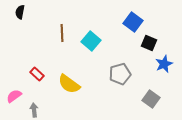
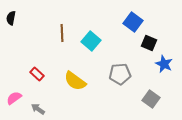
black semicircle: moved 9 px left, 6 px down
blue star: rotated 24 degrees counterclockwise
gray pentagon: rotated 10 degrees clockwise
yellow semicircle: moved 6 px right, 3 px up
pink semicircle: moved 2 px down
gray arrow: moved 4 px right, 1 px up; rotated 48 degrees counterclockwise
